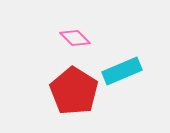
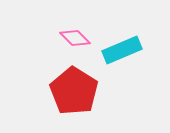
cyan rectangle: moved 21 px up
